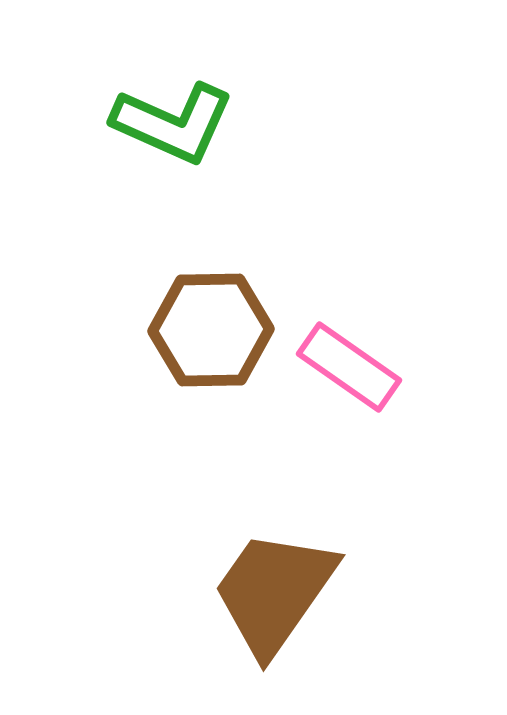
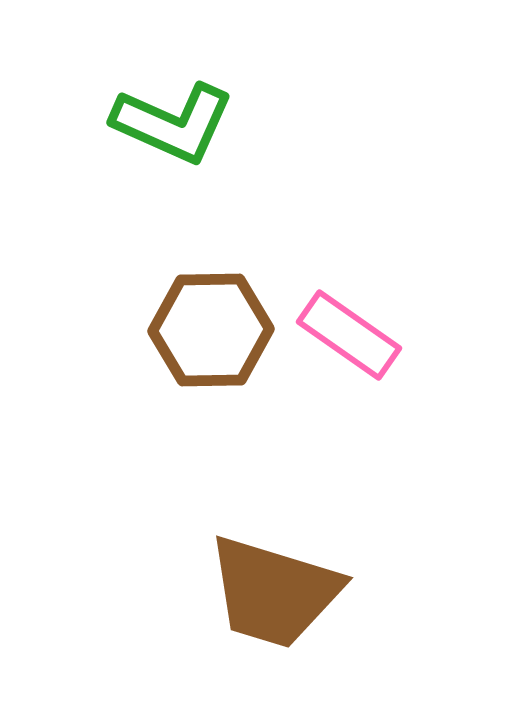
pink rectangle: moved 32 px up
brown trapezoid: rotated 108 degrees counterclockwise
